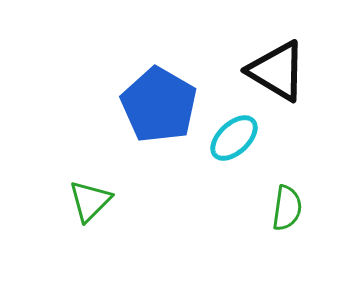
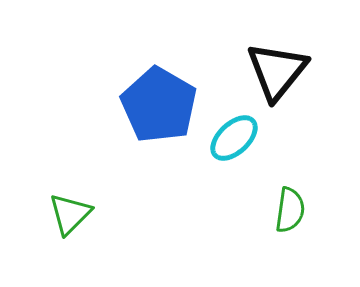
black triangle: rotated 38 degrees clockwise
green triangle: moved 20 px left, 13 px down
green semicircle: moved 3 px right, 2 px down
